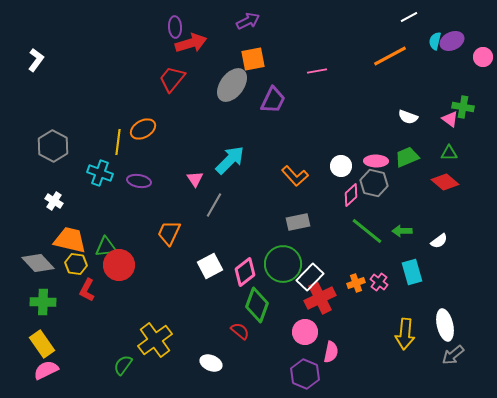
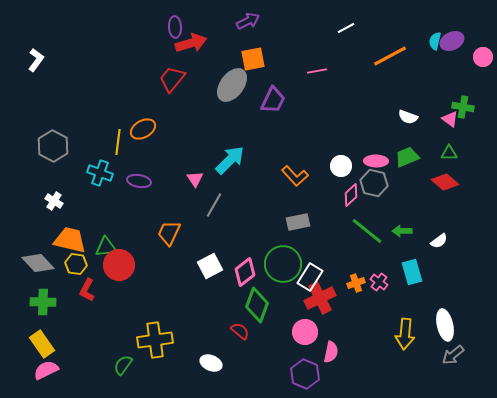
white line at (409, 17): moved 63 px left, 11 px down
white rectangle at (310, 277): rotated 12 degrees counterclockwise
yellow cross at (155, 340): rotated 28 degrees clockwise
